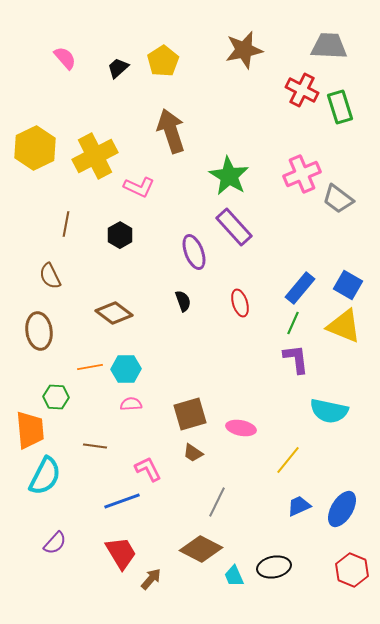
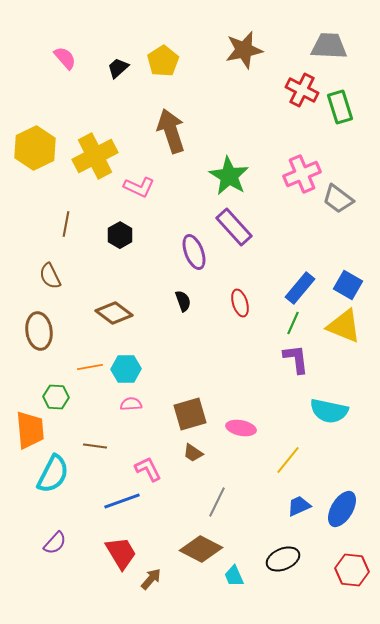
cyan semicircle at (45, 476): moved 8 px right, 2 px up
black ellipse at (274, 567): moved 9 px right, 8 px up; rotated 12 degrees counterclockwise
red hexagon at (352, 570): rotated 16 degrees counterclockwise
